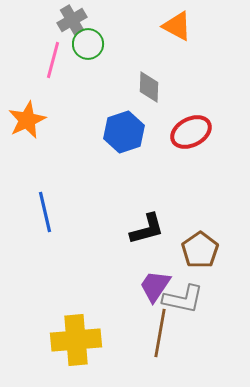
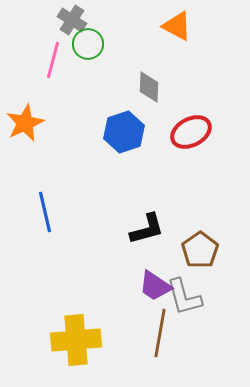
gray cross: rotated 28 degrees counterclockwise
orange star: moved 2 px left, 3 px down
purple trapezoid: rotated 90 degrees counterclockwise
gray L-shape: moved 1 px right, 2 px up; rotated 63 degrees clockwise
